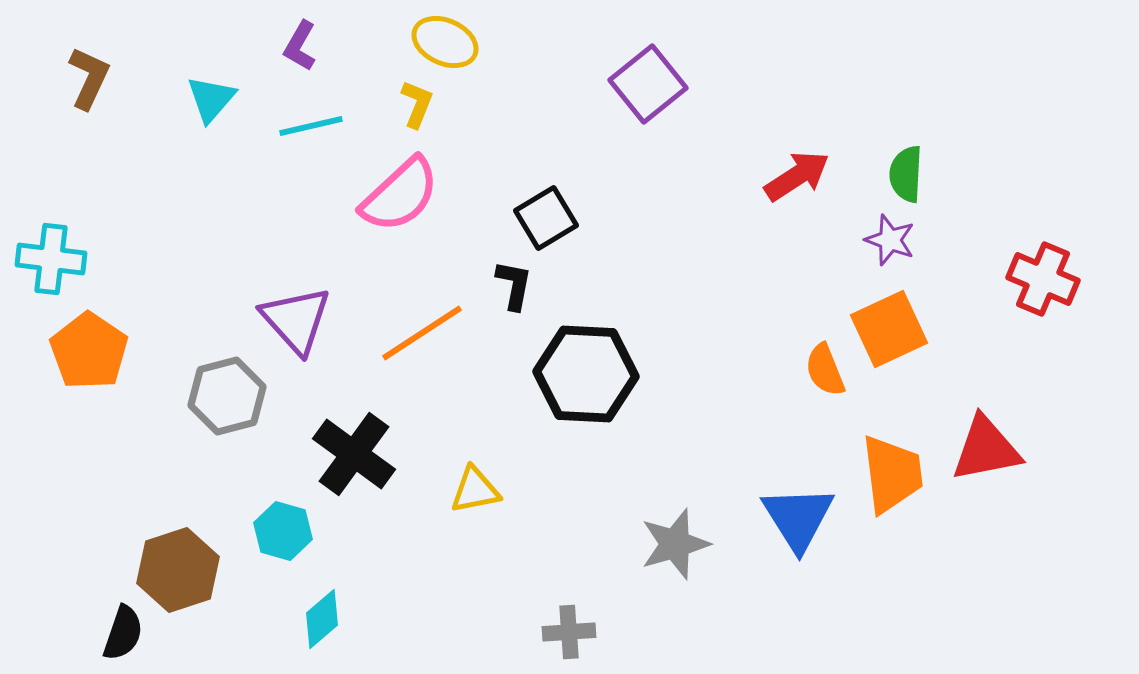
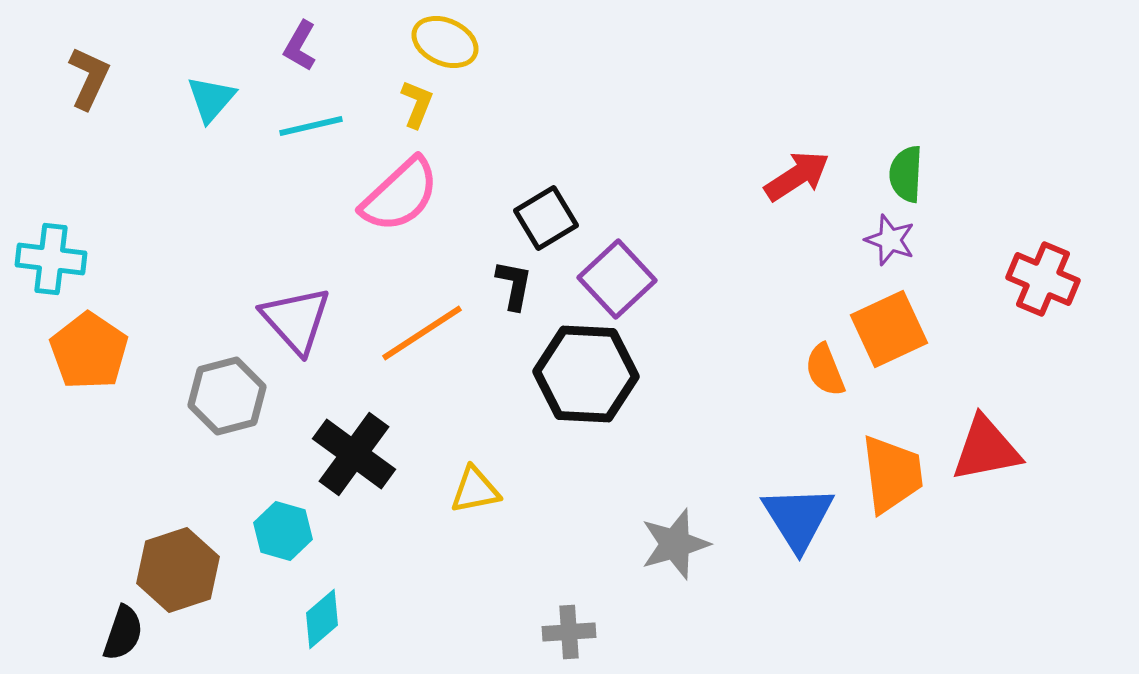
purple square: moved 31 px left, 195 px down; rotated 4 degrees counterclockwise
